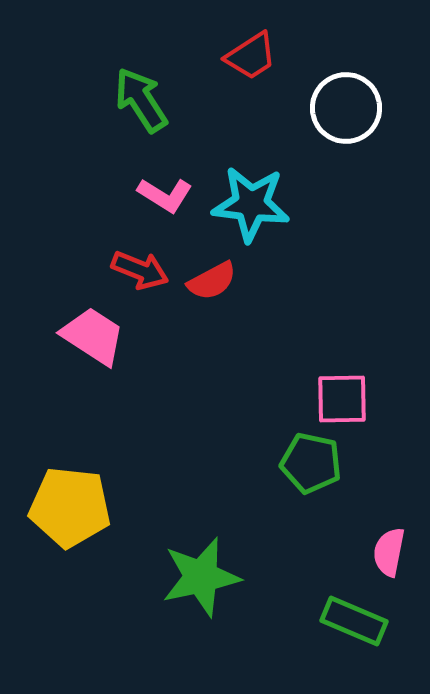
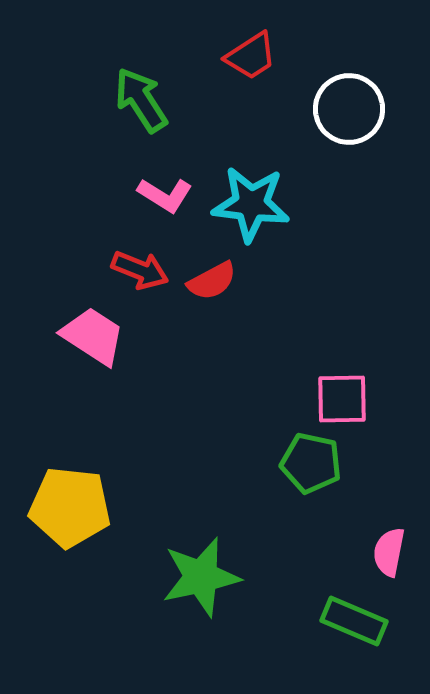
white circle: moved 3 px right, 1 px down
